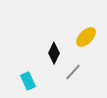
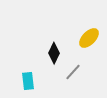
yellow ellipse: moved 3 px right, 1 px down
cyan rectangle: rotated 18 degrees clockwise
